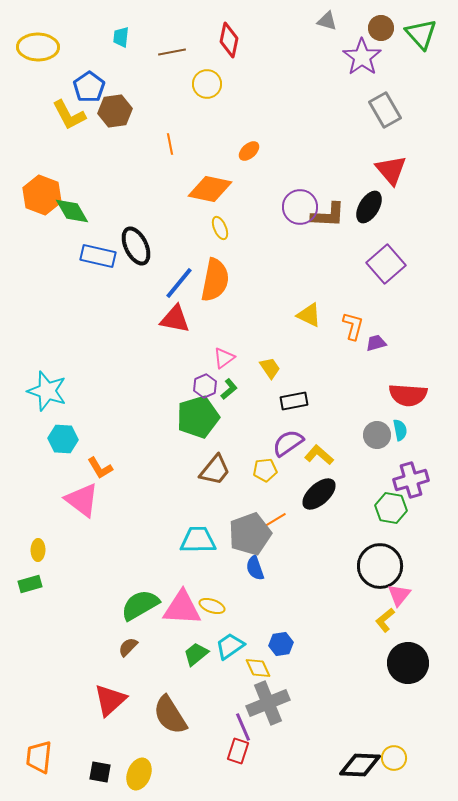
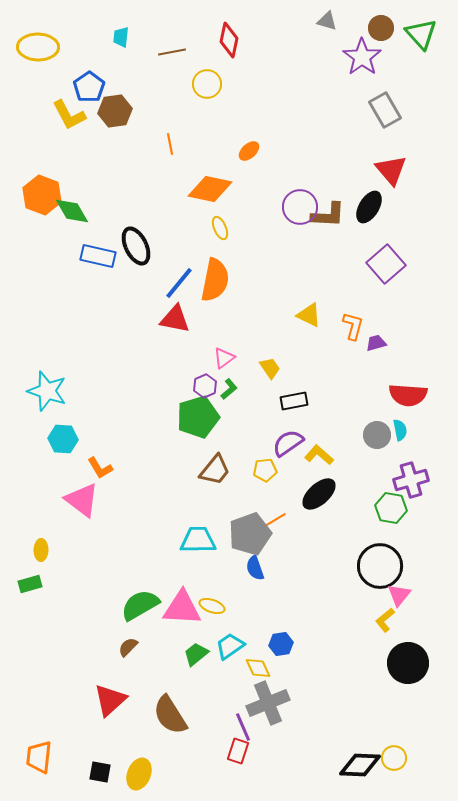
yellow ellipse at (38, 550): moved 3 px right
